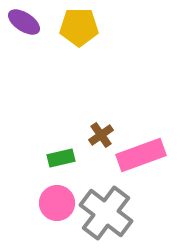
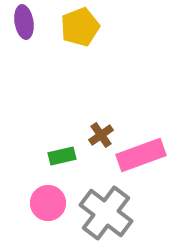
purple ellipse: rotated 48 degrees clockwise
yellow pentagon: moved 1 px right; rotated 21 degrees counterclockwise
green rectangle: moved 1 px right, 2 px up
pink circle: moved 9 px left
